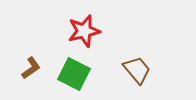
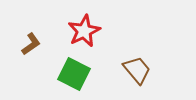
red star: rotated 12 degrees counterclockwise
brown L-shape: moved 24 px up
